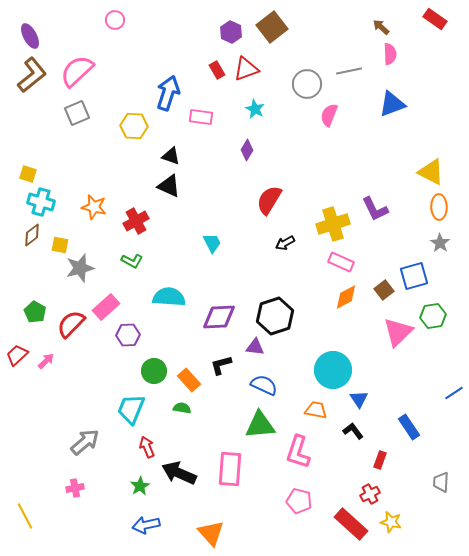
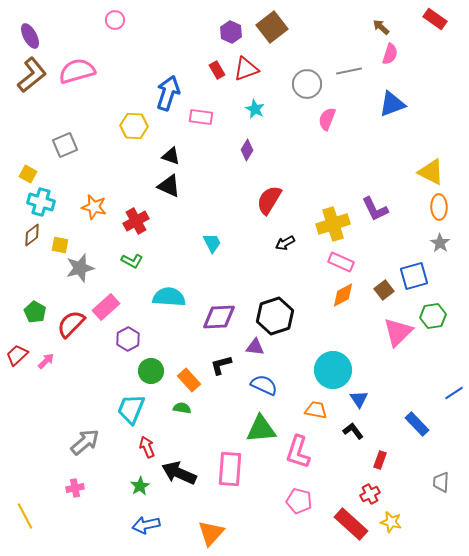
pink semicircle at (390, 54): rotated 20 degrees clockwise
pink semicircle at (77, 71): rotated 27 degrees clockwise
gray square at (77, 113): moved 12 px left, 32 px down
pink semicircle at (329, 115): moved 2 px left, 4 px down
yellow square at (28, 174): rotated 12 degrees clockwise
orange diamond at (346, 297): moved 3 px left, 2 px up
purple hexagon at (128, 335): moved 4 px down; rotated 25 degrees counterclockwise
green circle at (154, 371): moved 3 px left
green triangle at (260, 425): moved 1 px right, 4 px down
blue rectangle at (409, 427): moved 8 px right, 3 px up; rotated 10 degrees counterclockwise
orange triangle at (211, 533): rotated 24 degrees clockwise
